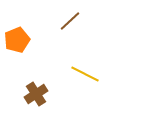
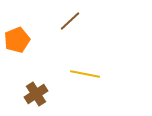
yellow line: rotated 16 degrees counterclockwise
